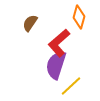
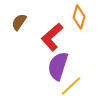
brown semicircle: moved 11 px left, 1 px up
red L-shape: moved 7 px left, 6 px up
purple semicircle: moved 2 px right, 1 px down
